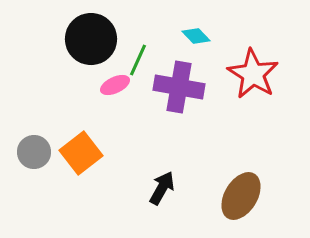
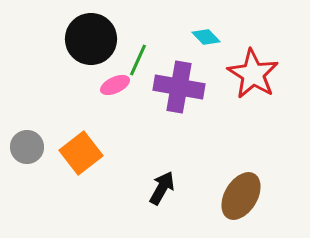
cyan diamond: moved 10 px right, 1 px down
gray circle: moved 7 px left, 5 px up
